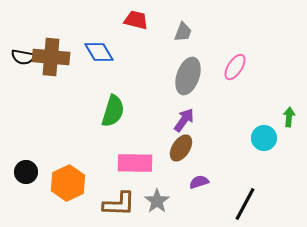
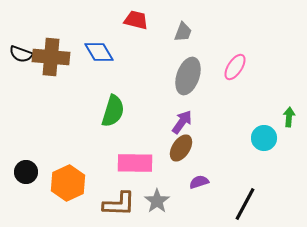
black semicircle: moved 2 px left, 3 px up; rotated 10 degrees clockwise
purple arrow: moved 2 px left, 2 px down
